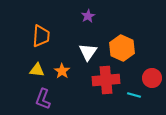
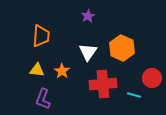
red cross: moved 3 px left, 4 px down
